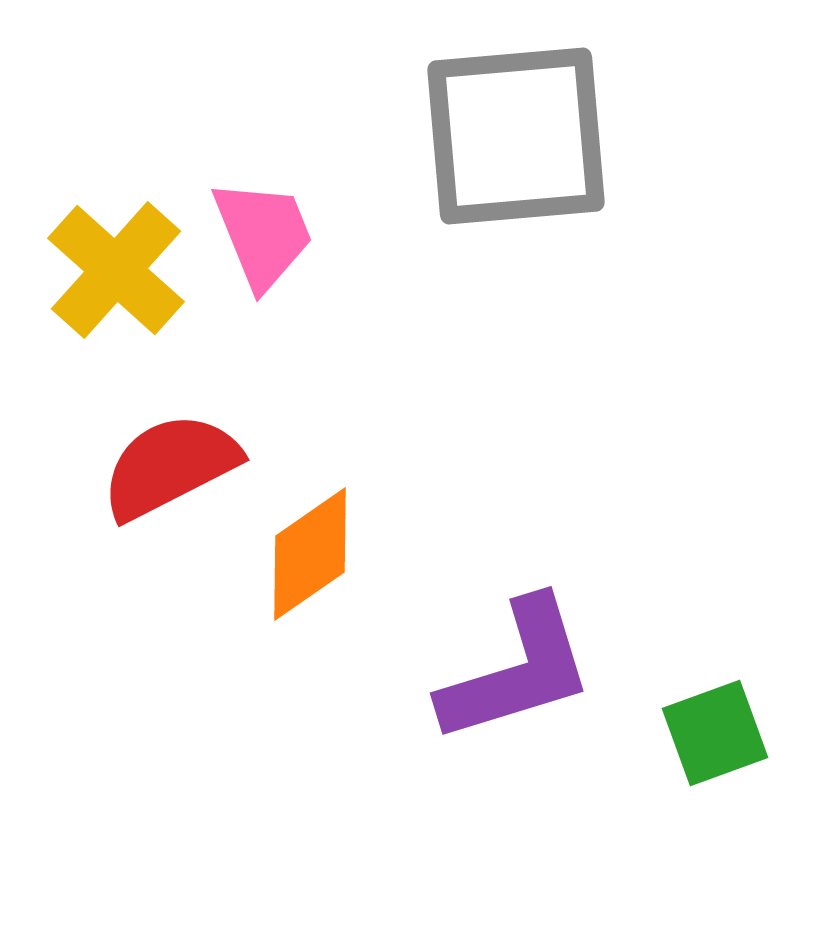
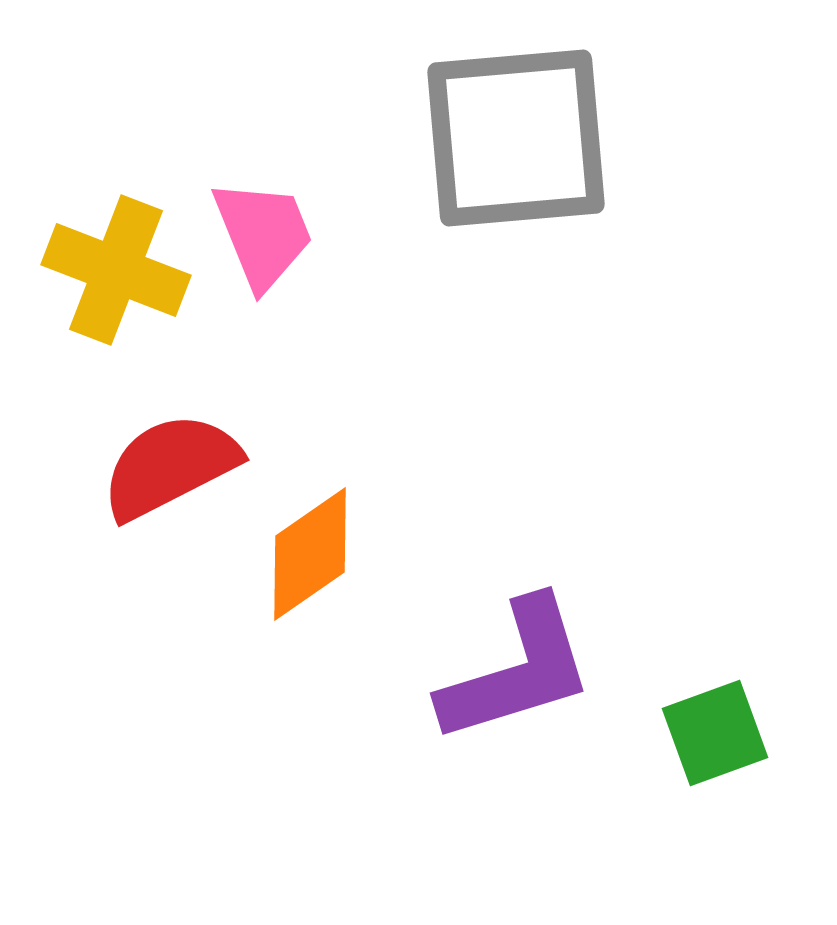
gray square: moved 2 px down
yellow cross: rotated 21 degrees counterclockwise
